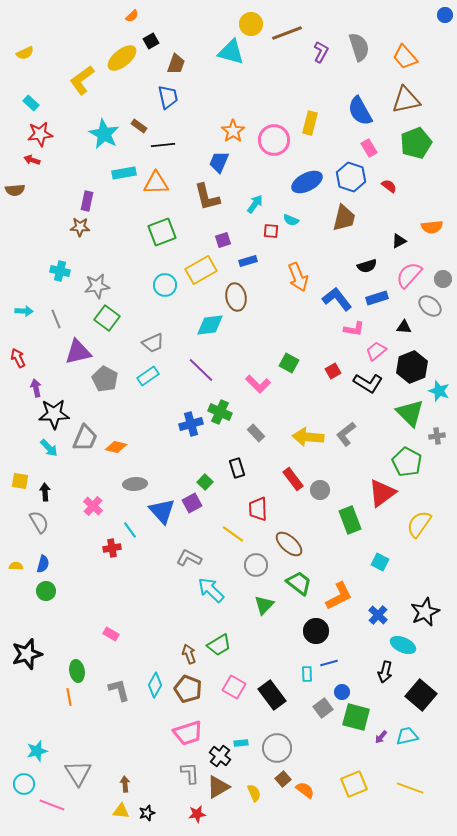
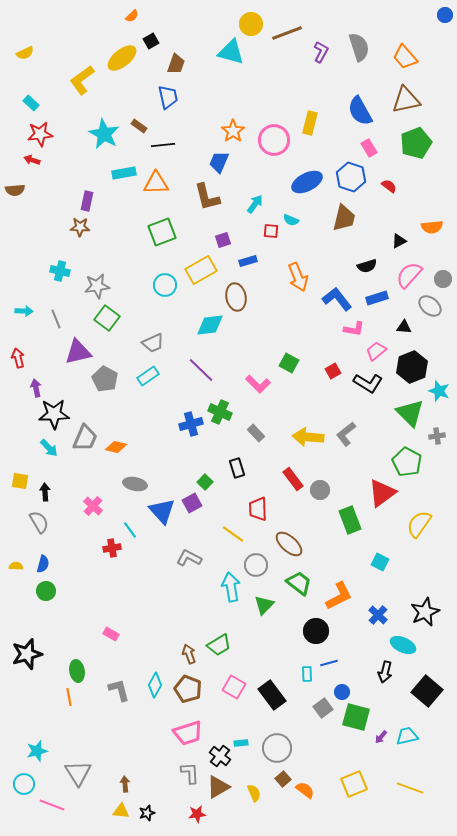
red arrow at (18, 358): rotated 12 degrees clockwise
gray ellipse at (135, 484): rotated 15 degrees clockwise
cyan arrow at (211, 590): moved 20 px right, 3 px up; rotated 36 degrees clockwise
black square at (421, 695): moved 6 px right, 4 px up
